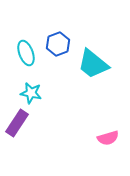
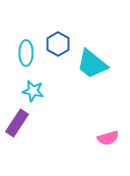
blue hexagon: rotated 10 degrees counterclockwise
cyan ellipse: rotated 20 degrees clockwise
cyan trapezoid: moved 1 px left
cyan star: moved 2 px right, 2 px up
